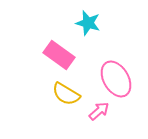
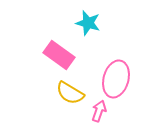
pink ellipse: rotated 45 degrees clockwise
yellow semicircle: moved 4 px right, 1 px up
pink arrow: rotated 30 degrees counterclockwise
